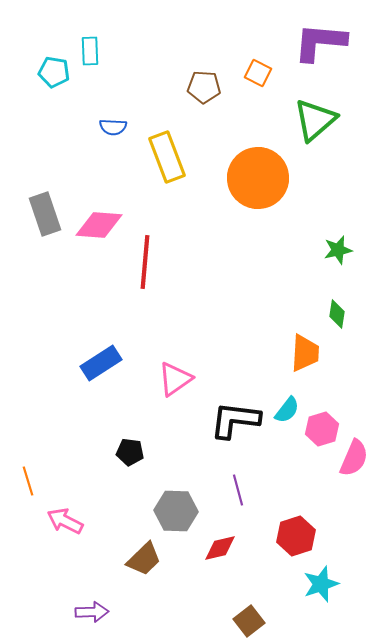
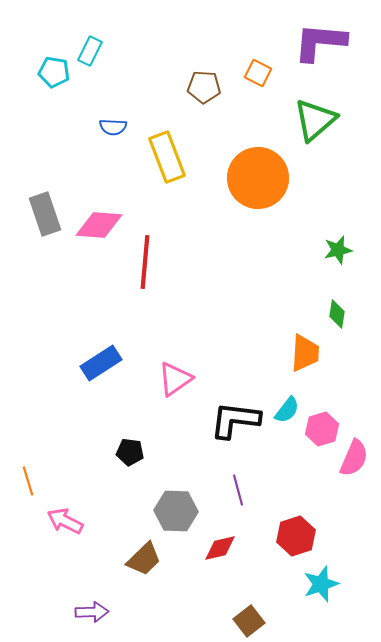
cyan rectangle: rotated 28 degrees clockwise
